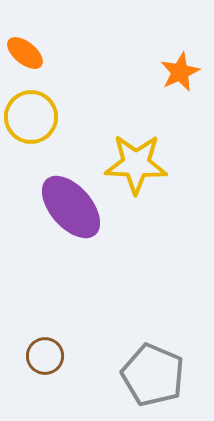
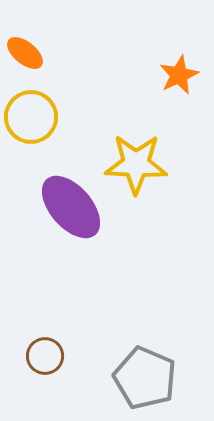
orange star: moved 1 px left, 3 px down
gray pentagon: moved 8 px left, 3 px down
